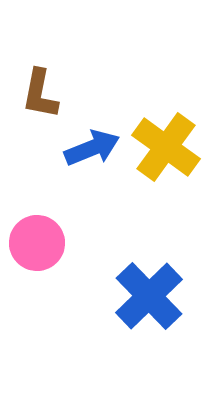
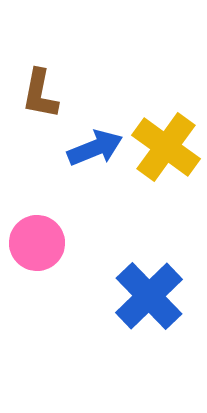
blue arrow: moved 3 px right
